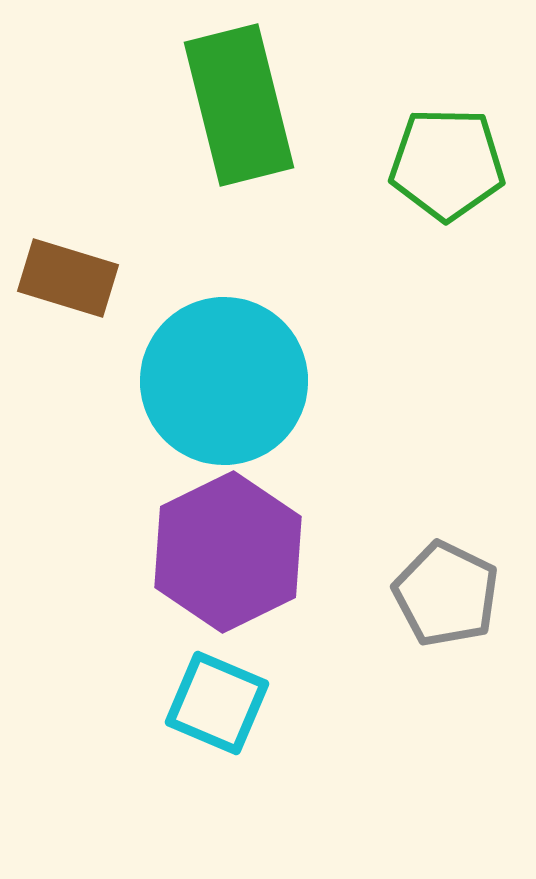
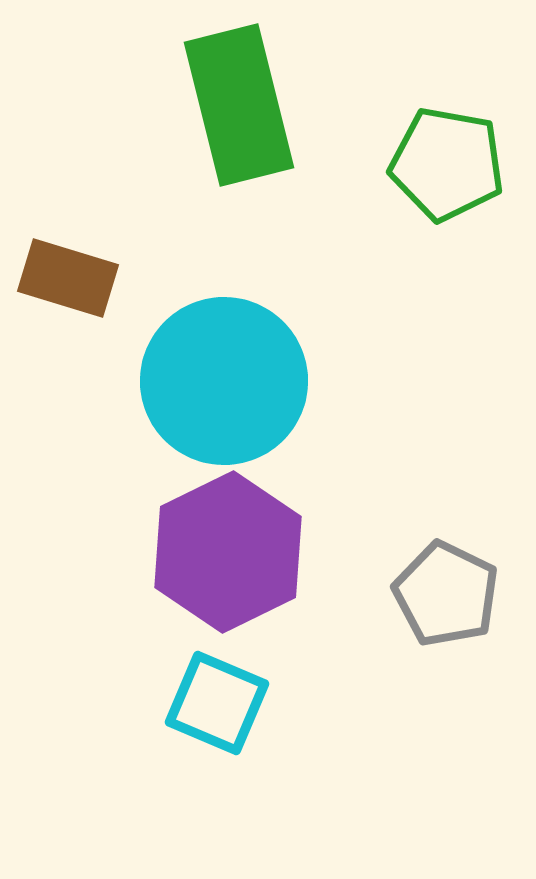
green pentagon: rotated 9 degrees clockwise
